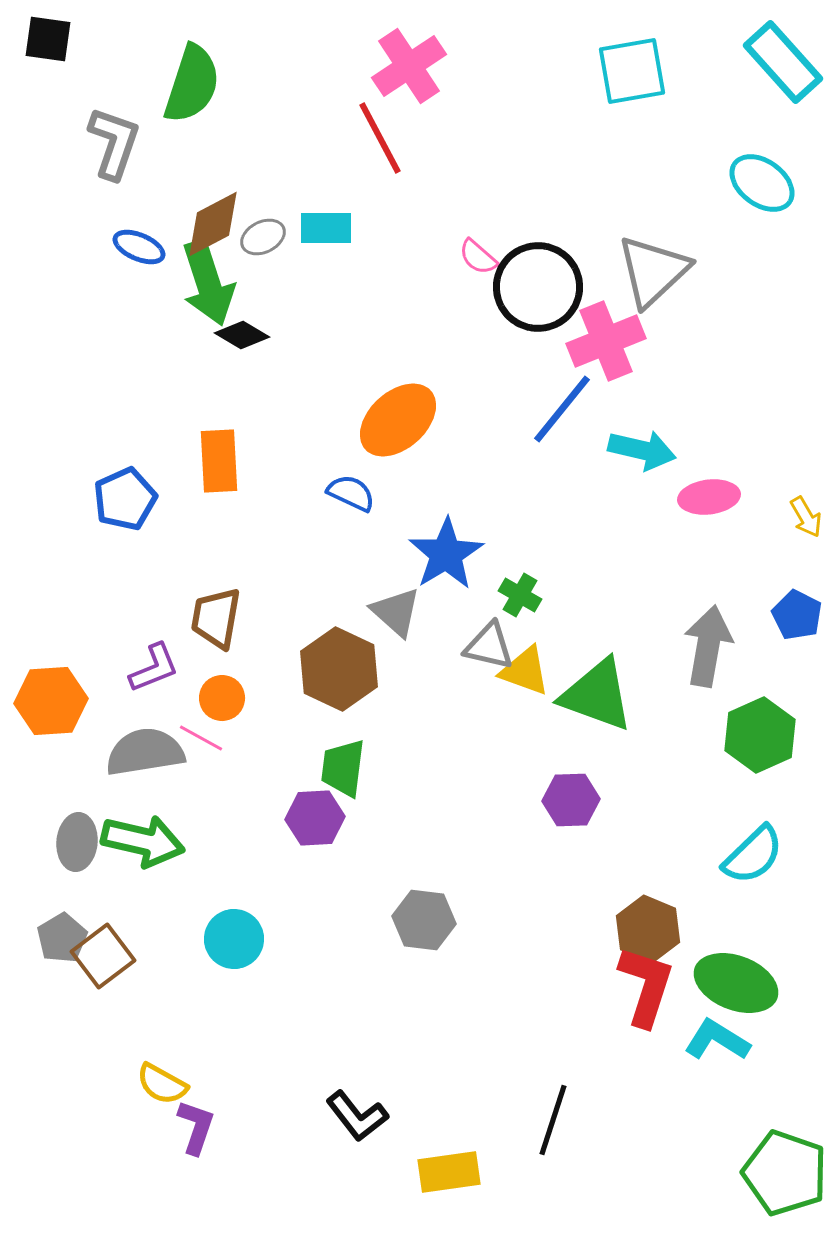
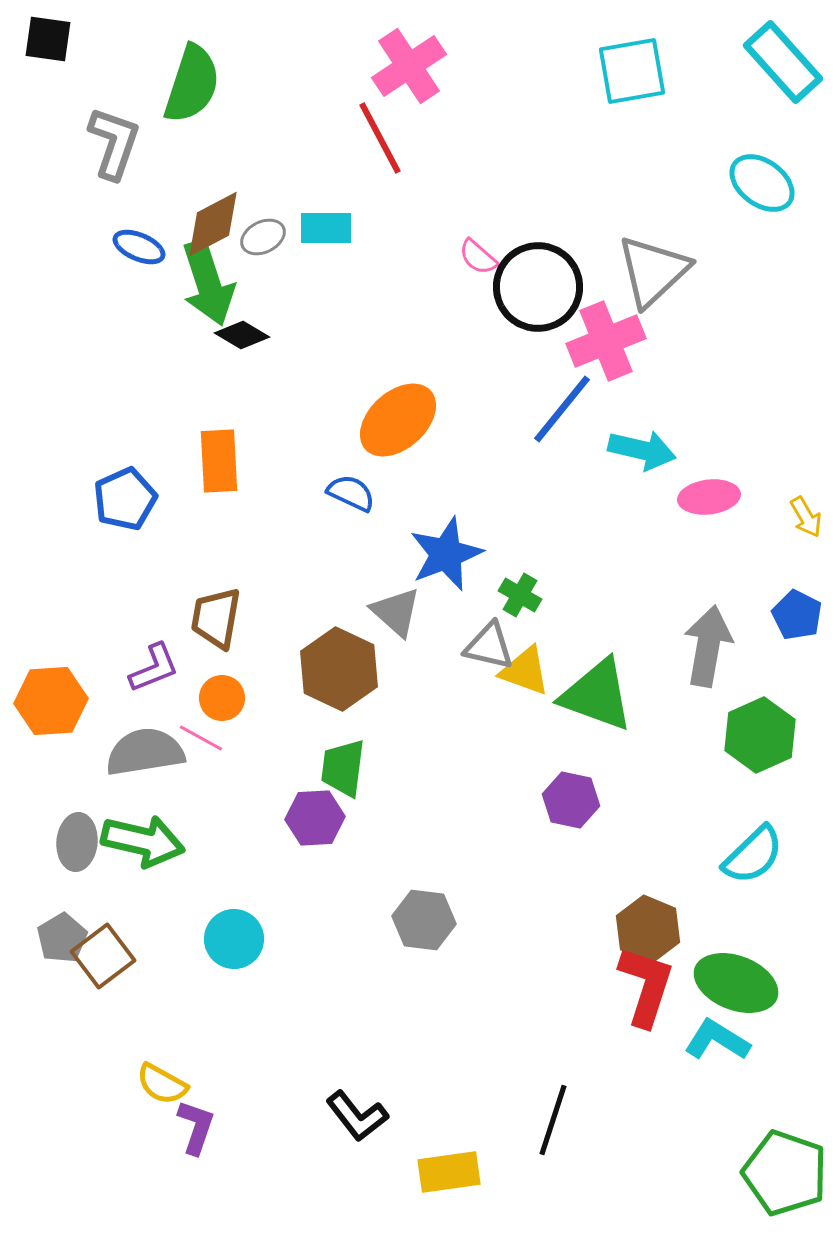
blue star at (446, 554): rotated 10 degrees clockwise
purple hexagon at (571, 800): rotated 14 degrees clockwise
